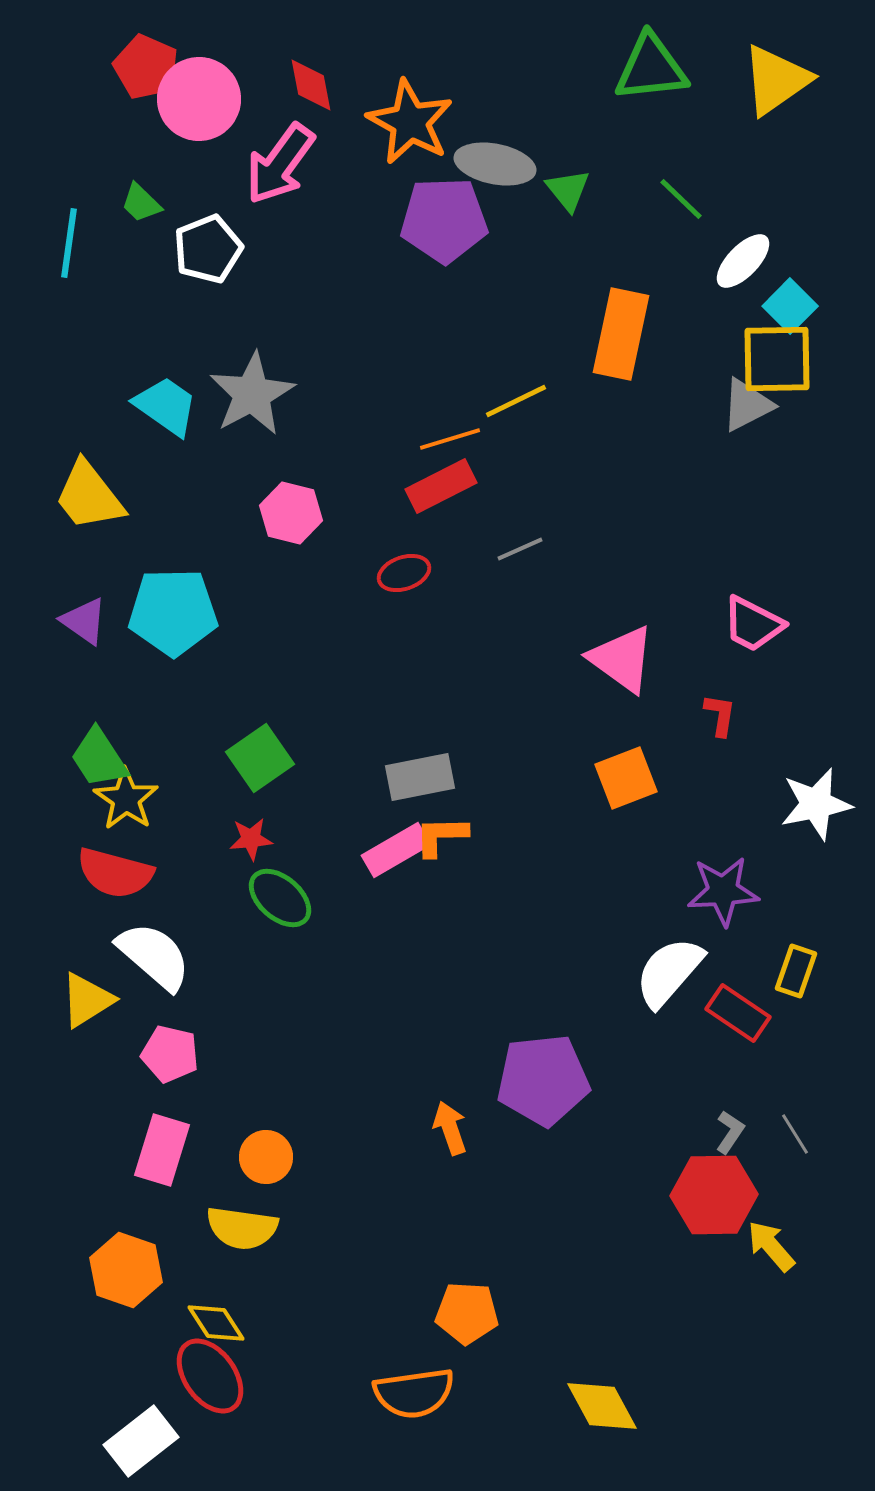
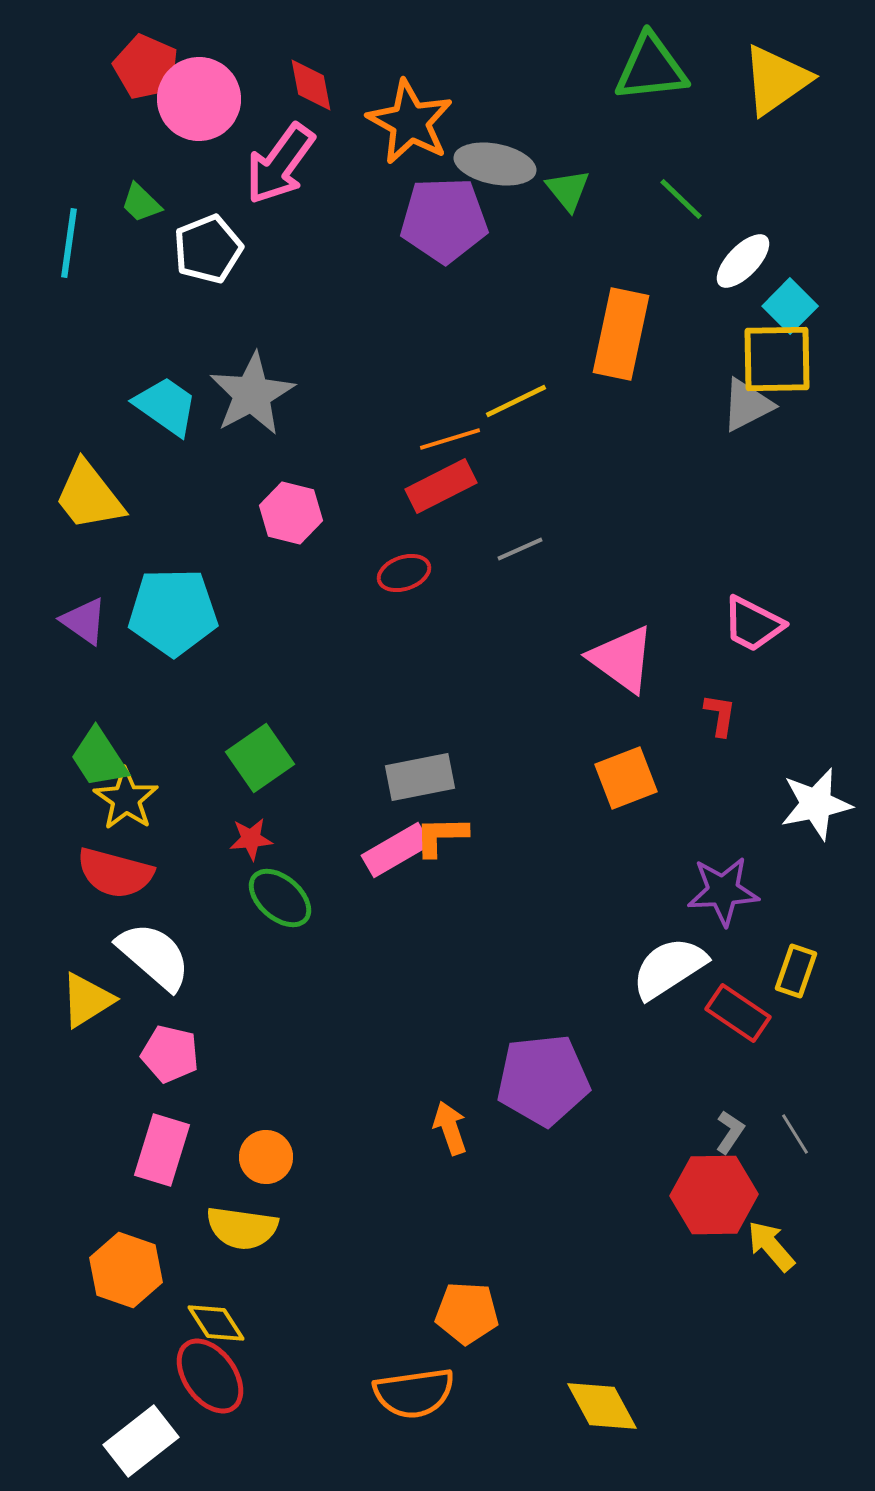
white semicircle at (669, 972): moved 4 px up; rotated 16 degrees clockwise
